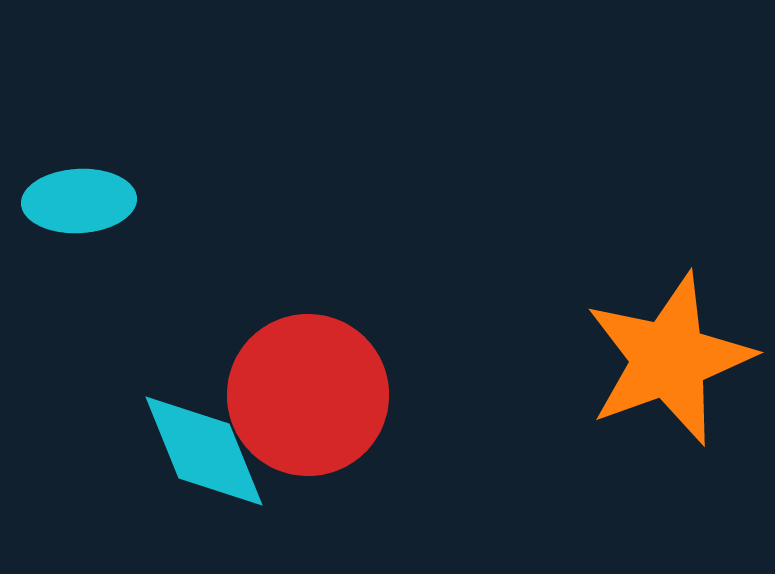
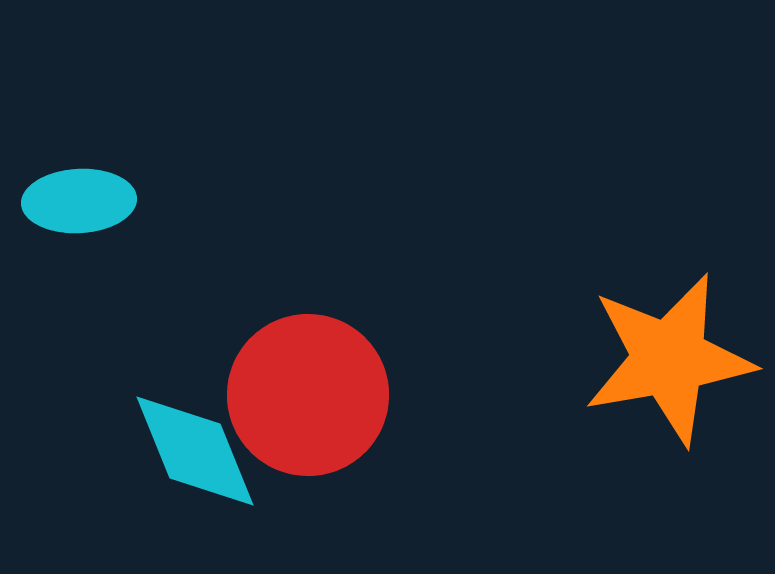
orange star: rotated 10 degrees clockwise
cyan diamond: moved 9 px left
